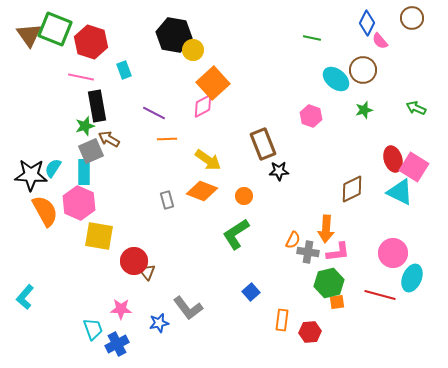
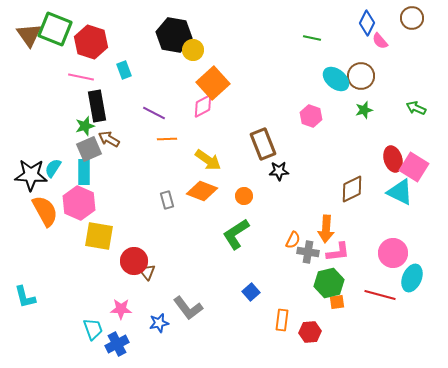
brown circle at (363, 70): moved 2 px left, 6 px down
gray square at (91, 151): moved 2 px left, 2 px up
cyan L-shape at (25, 297): rotated 55 degrees counterclockwise
